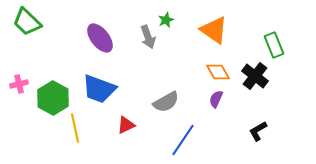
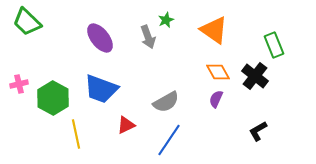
blue trapezoid: moved 2 px right
yellow line: moved 1 px right, 6 px down
blue line: moved 14 px left
